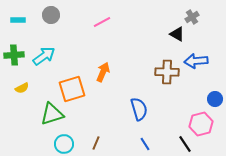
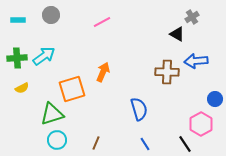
green cross: moved 3 px right, 3 px down
pink hexagon: rotated 15 degrees counterclockwise
cyan circle: moved 7 px left, 4 px up
